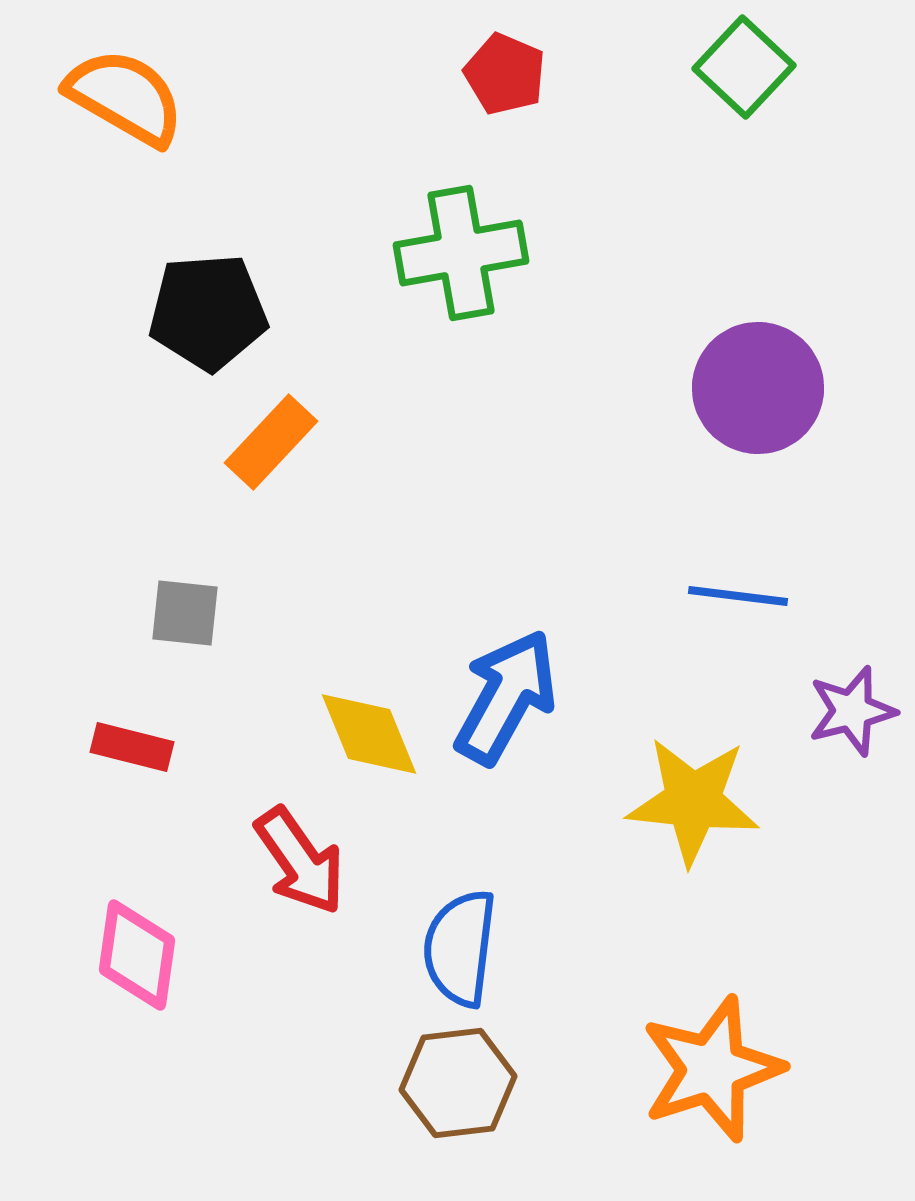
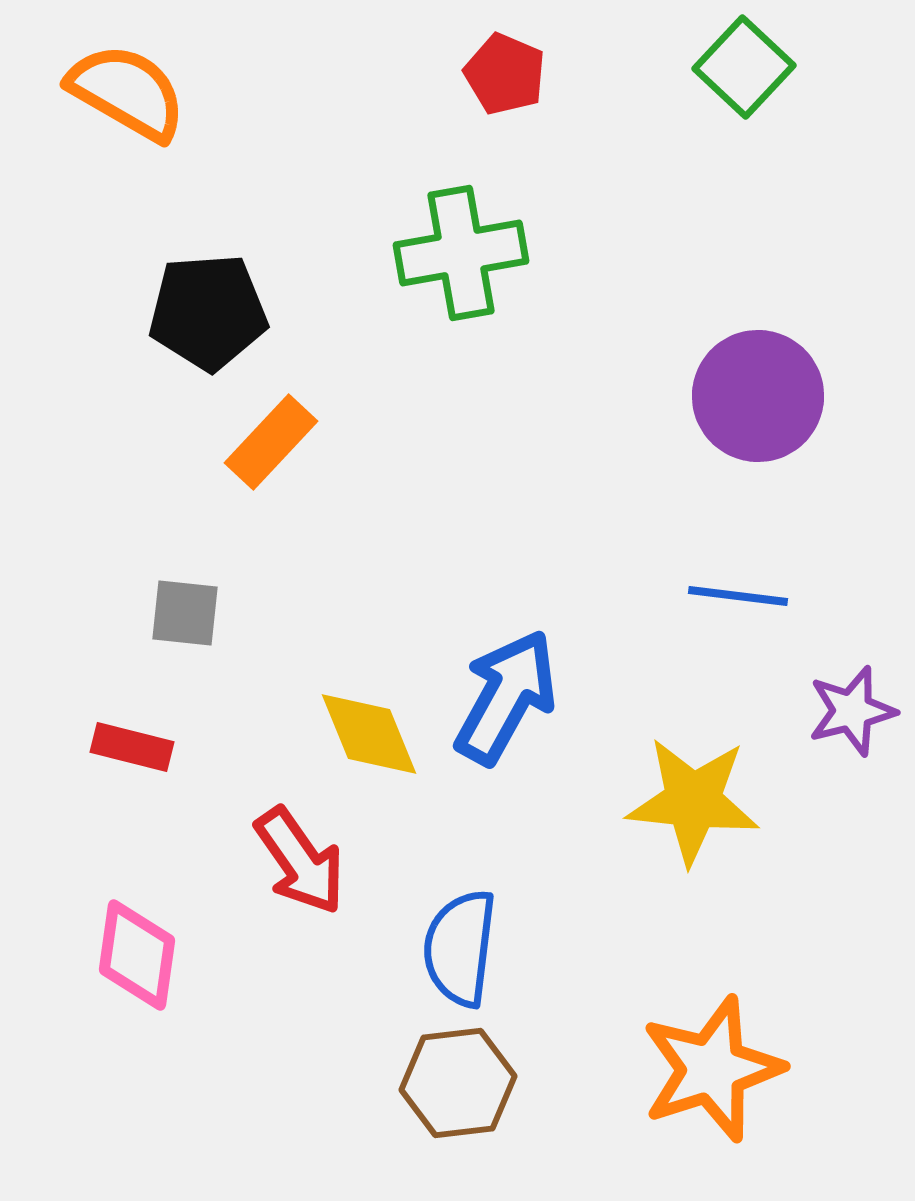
orange semicircle: moved 2 px right, 5 px up
purple circle: moved 8 px down
